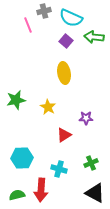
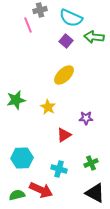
gray cross: moved 4 px left, 1 px up
yellow ellipse: moved 2 px down; rotated 55 degrees clockwise
red arrow: rotated 70 degrees counterclockwise
